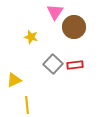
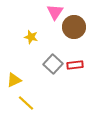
yellow line: moved 1 px left, 2 px up; rotated 42 degrees counterclockwise
